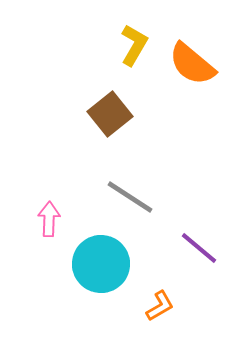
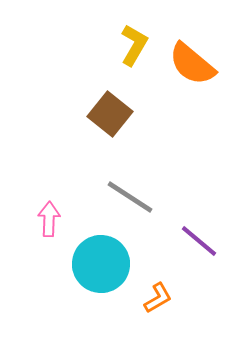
brown square: rotated 12 degrees counterclockwise
purple line: moved 7 px up
orange L-shape: moved 2 px left, 8 px up
